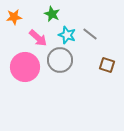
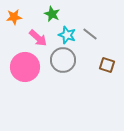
gray circle: moved 3 px right
